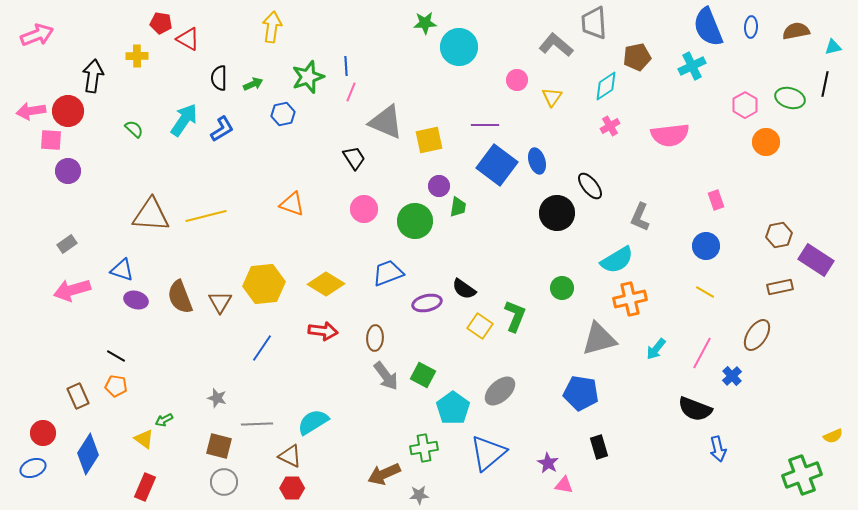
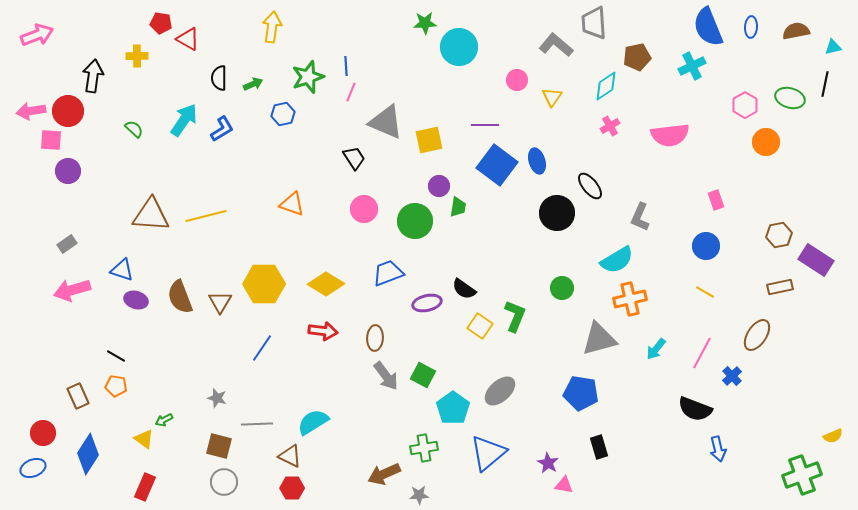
yellow hexagon at (264, 284): rotated 6 degrees clockwise
